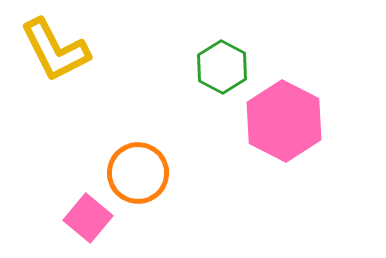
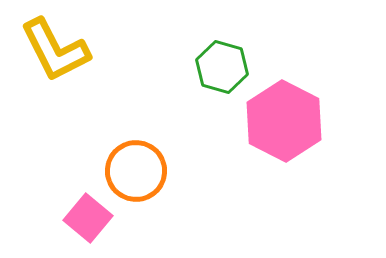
green hexagon: rotated 12 degrees counterclockwise
orange circle: moved 2 px left, 2 px up
